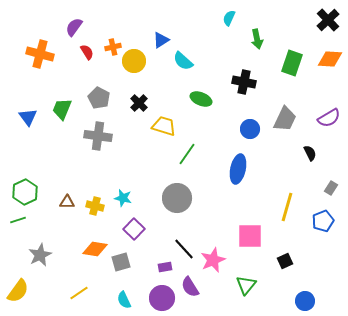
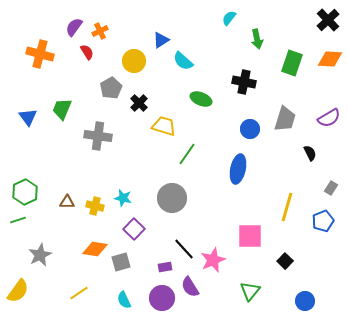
cyan semicircle at (229, 18): rotated 14 degrees clockwise
orange cross at (113, 47): moved 13 px left, 16 px up; rotated 14 degrees counterclockwise
gray pentagon at (99, 98): moved 12 px right, 10 px up; rotated 15 degrees clockwise
gray trapezoid at (285, 119): rotated 8 degrees counterclockwise
gray circle at (177, 198): moved 5 px left
black square at (285, 261): rotated 21 degrees counterclockwise
green triangle at (246, 285): moved 4 px right, 6 px down
